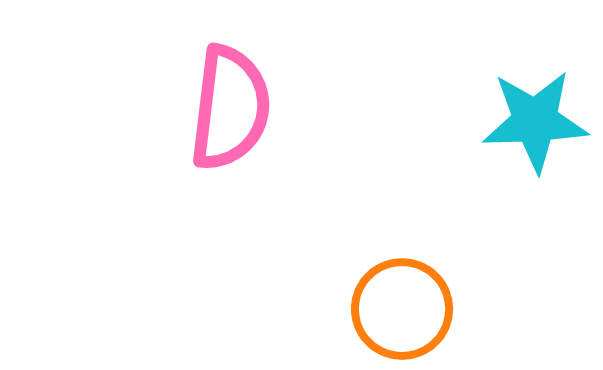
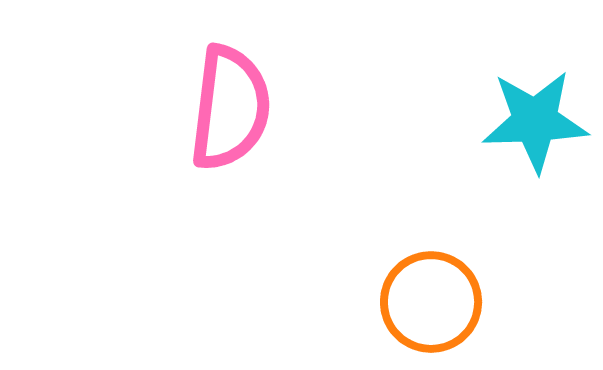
orange circle: moved 29 px right, 7 px up
